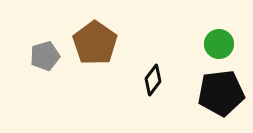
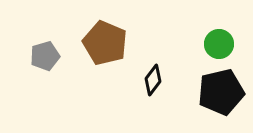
brown pentagon: moved 10 px right; rotated 12 degrees counterclockwise
black pentagon: moved 1 px up; rotated 6 degrees counterclockwise
